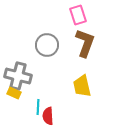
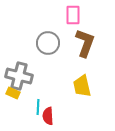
pink rectangle: moved 5 px left; rotated 18 degrees clockwise
gray circle: moved 1 px right, 2 px up
gray cross: moved 1 px right
yellow rectangle: moved 1 px left
